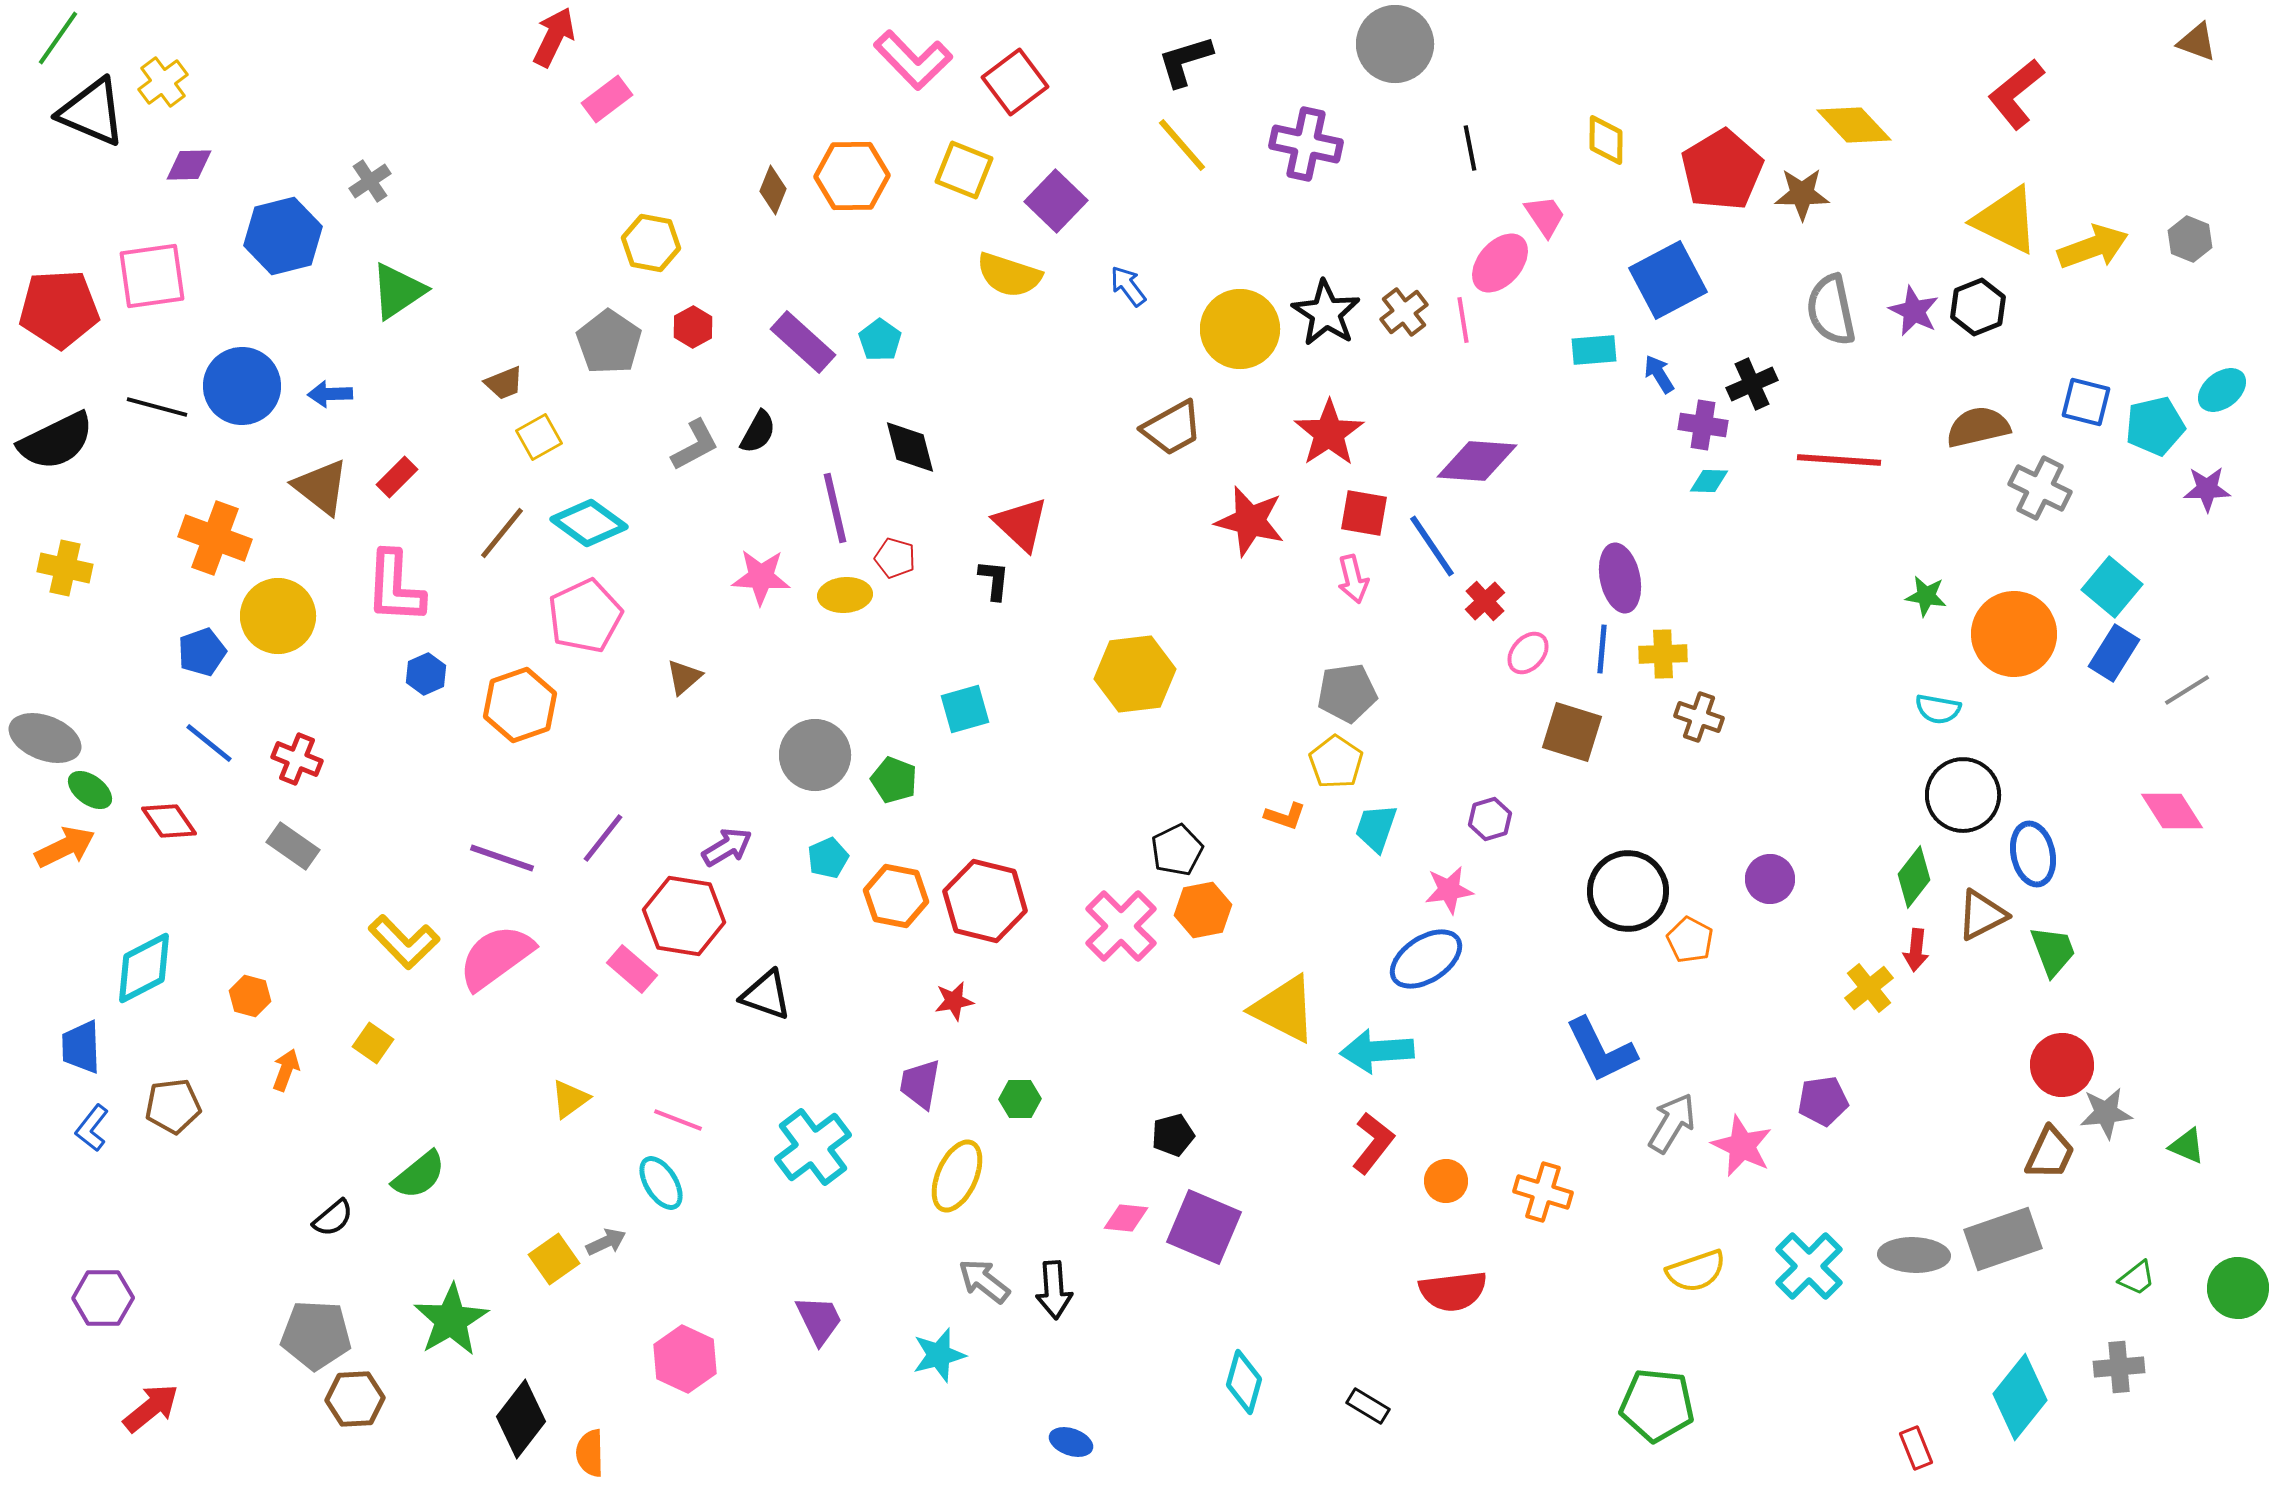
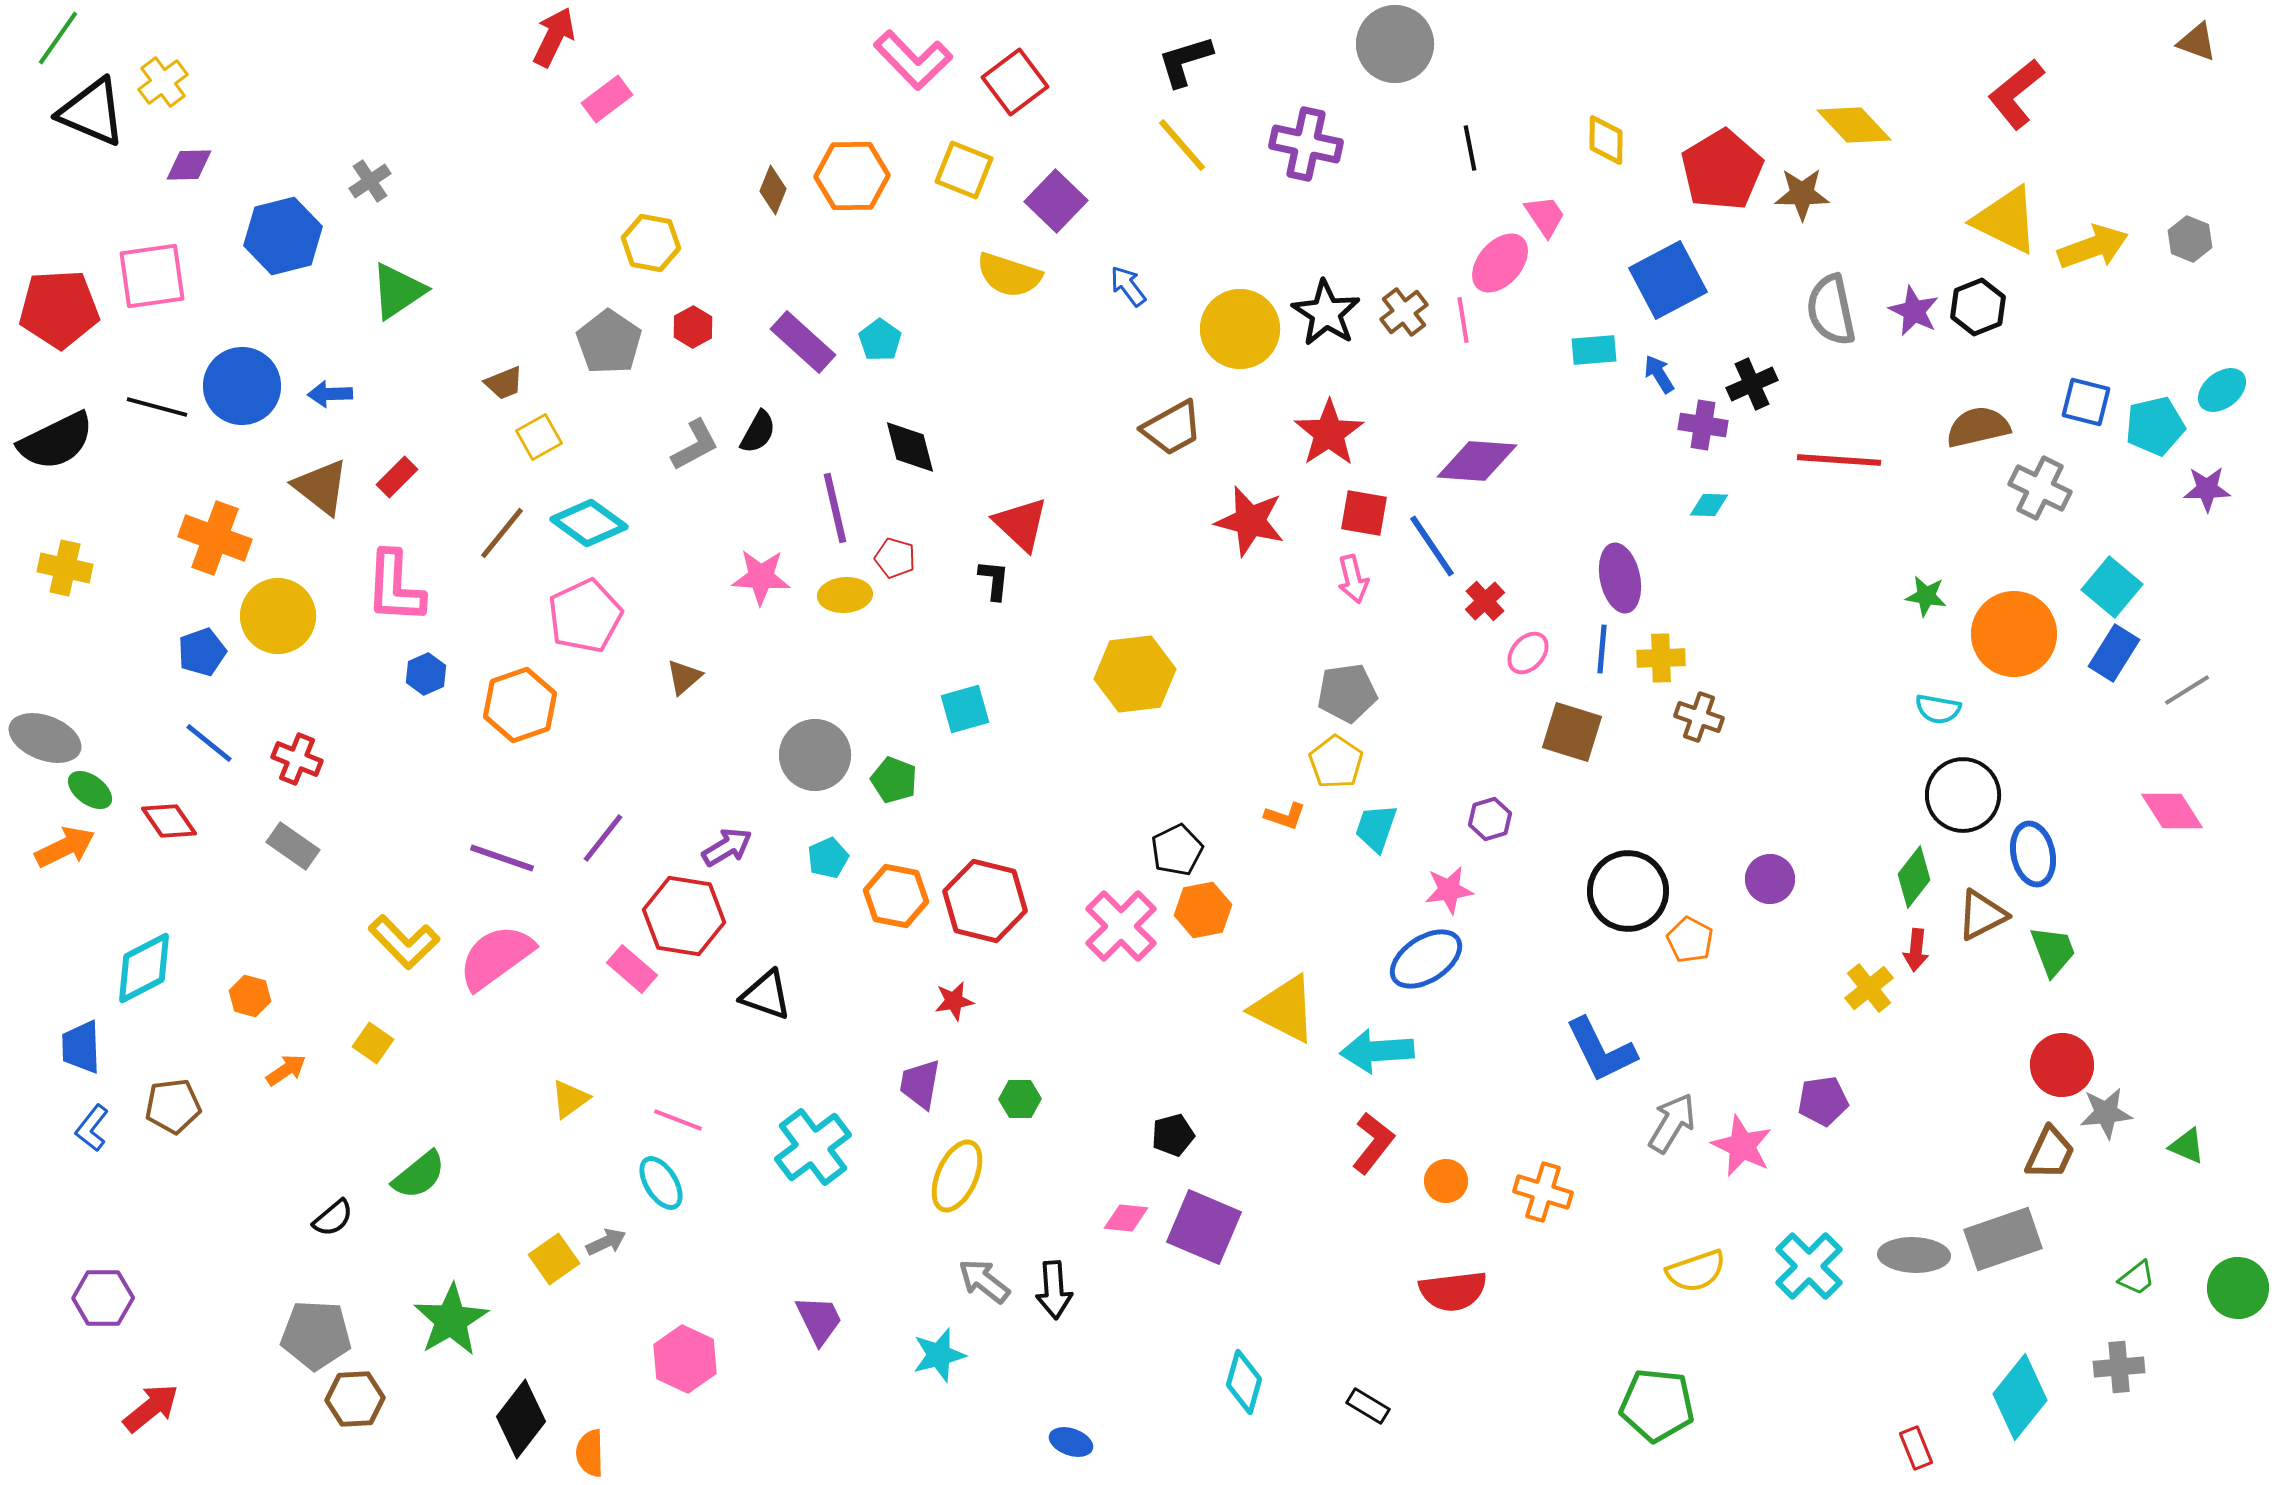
cyan diamond at (1709, 481): moved 24 px down
yellow cross at (1663, 654): moved 2 px left, 4 px down
orange arrow at (286, 1070): rotated 36 degrees clockwise
